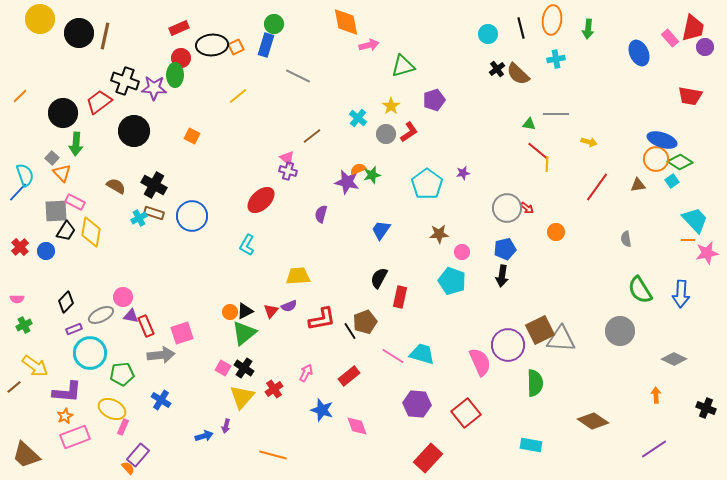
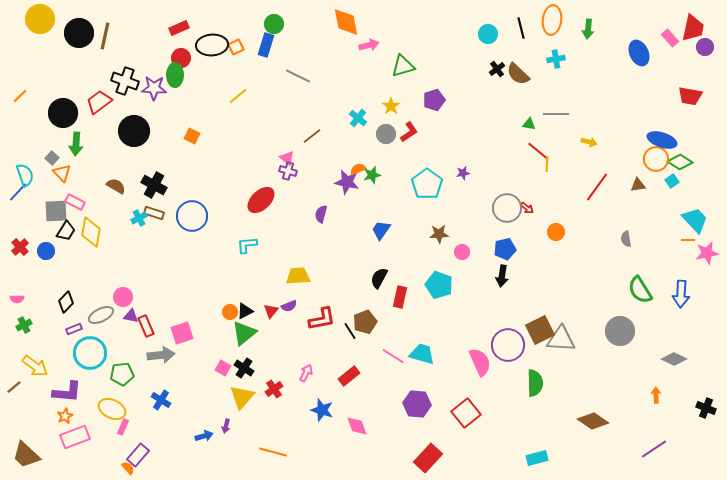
cyan L-shape at (247, 245): rotated 55 degrees clockwise
cyan pentagon at (452, 281): moved 13 px left, 4 px down
cyan rectangle at (531, 445): moved 6 px right, 13 px down; rotated 25 degrees counterclockwise
orange line at (273, 455): moved 3 px up
